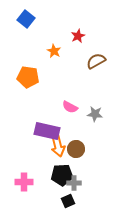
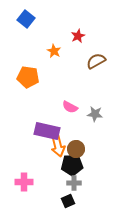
black pentagon: moved 10 px right, 10 px up
